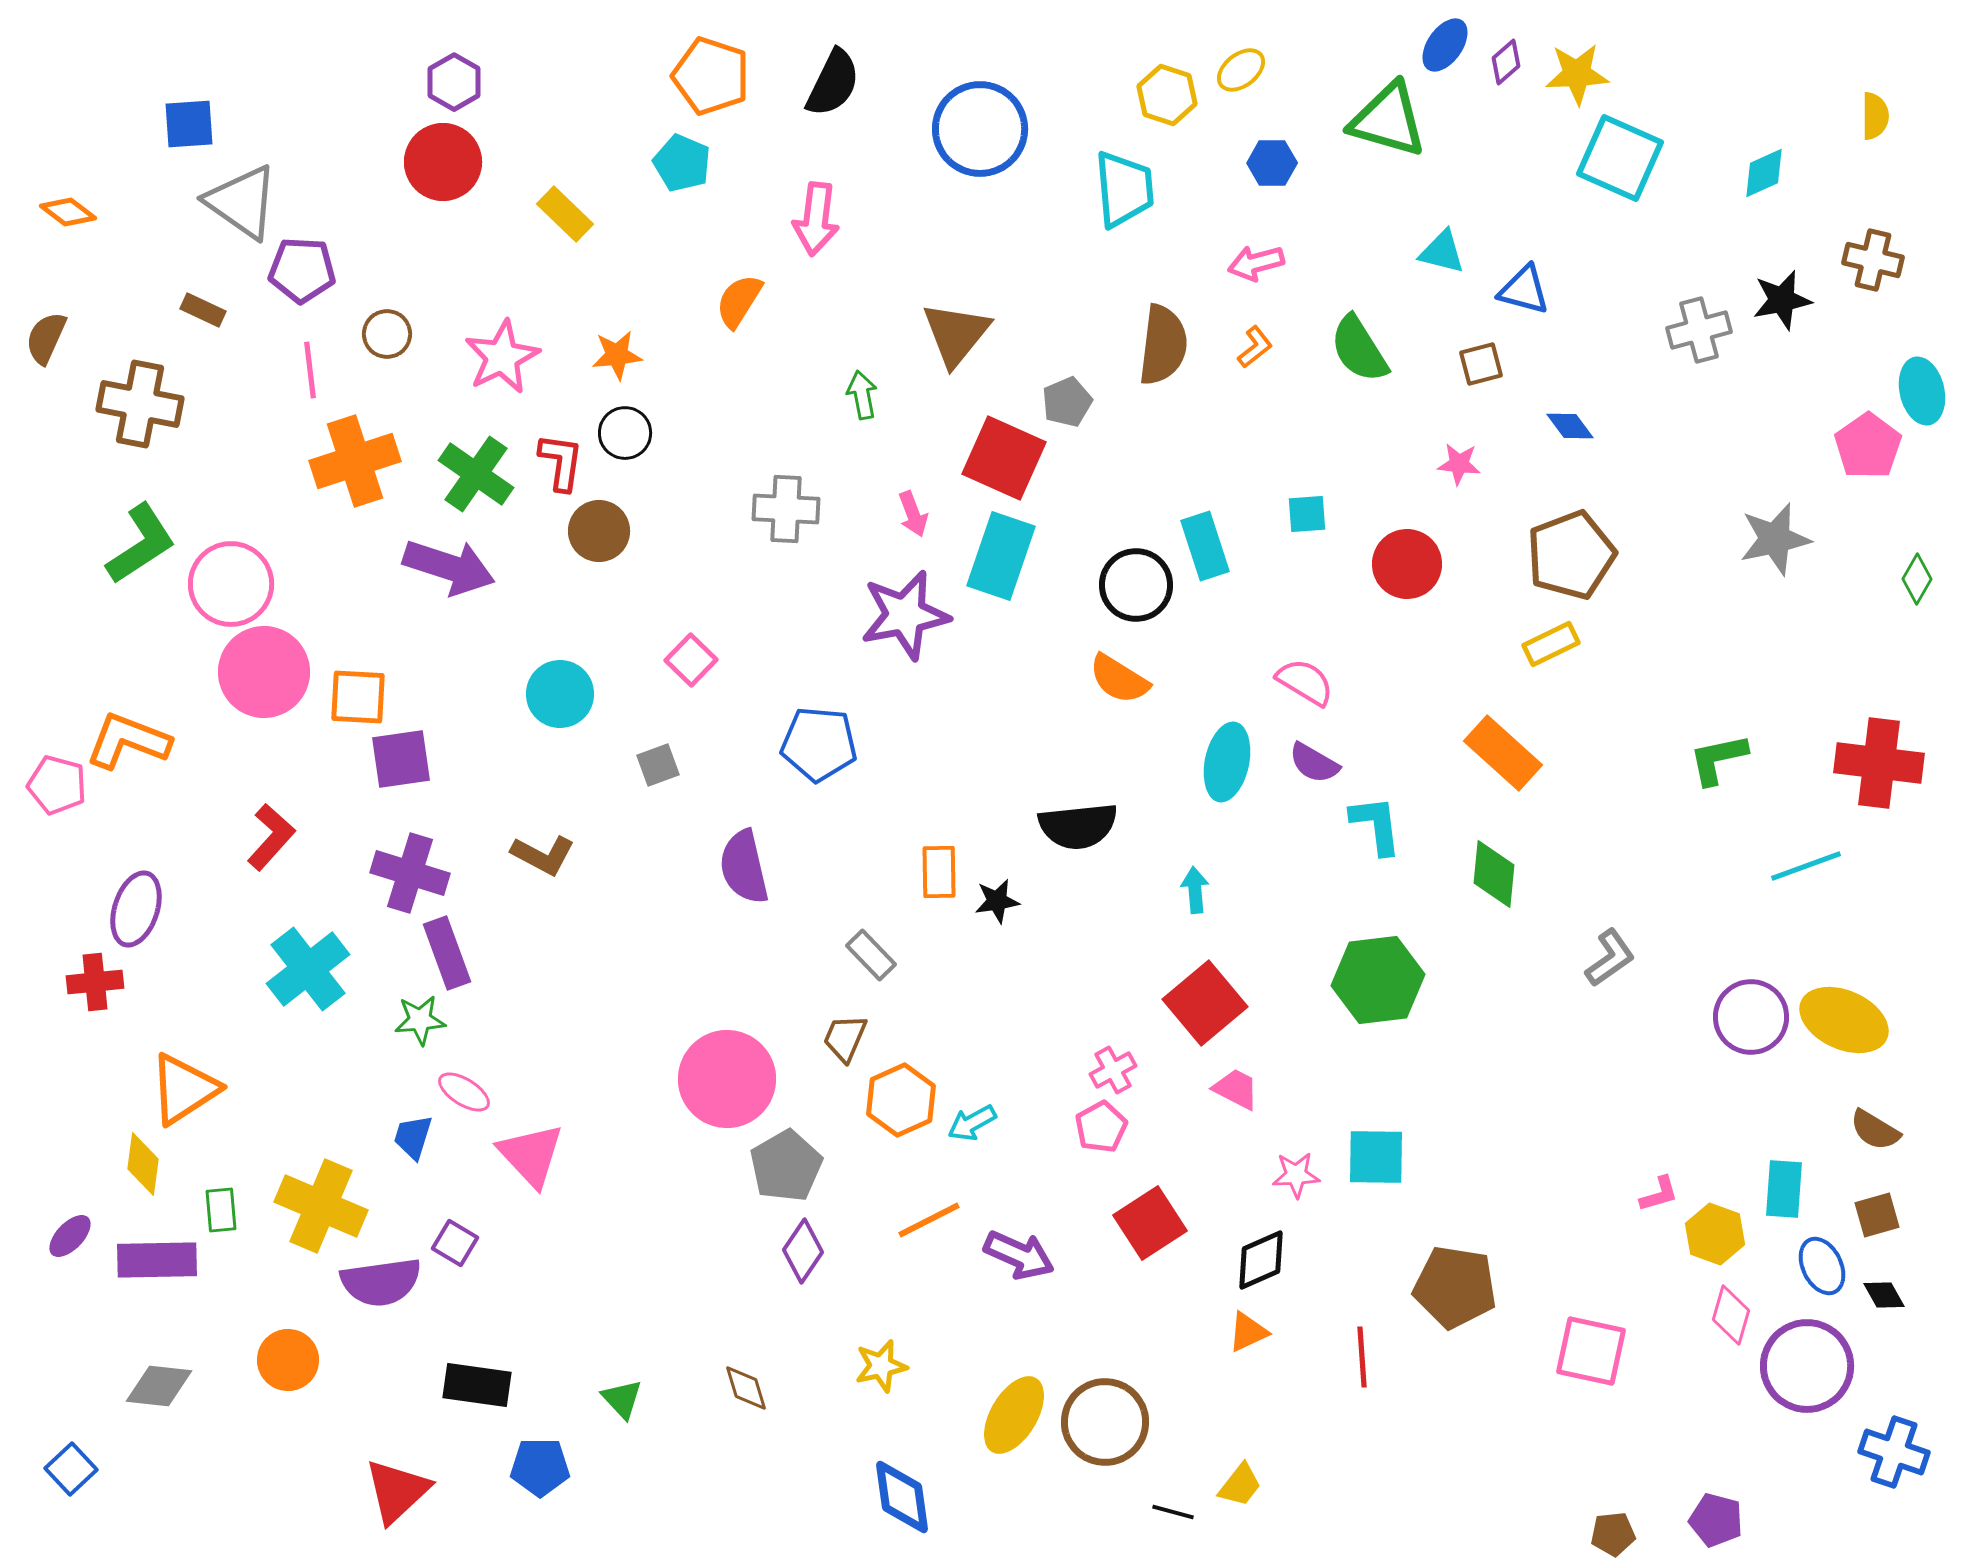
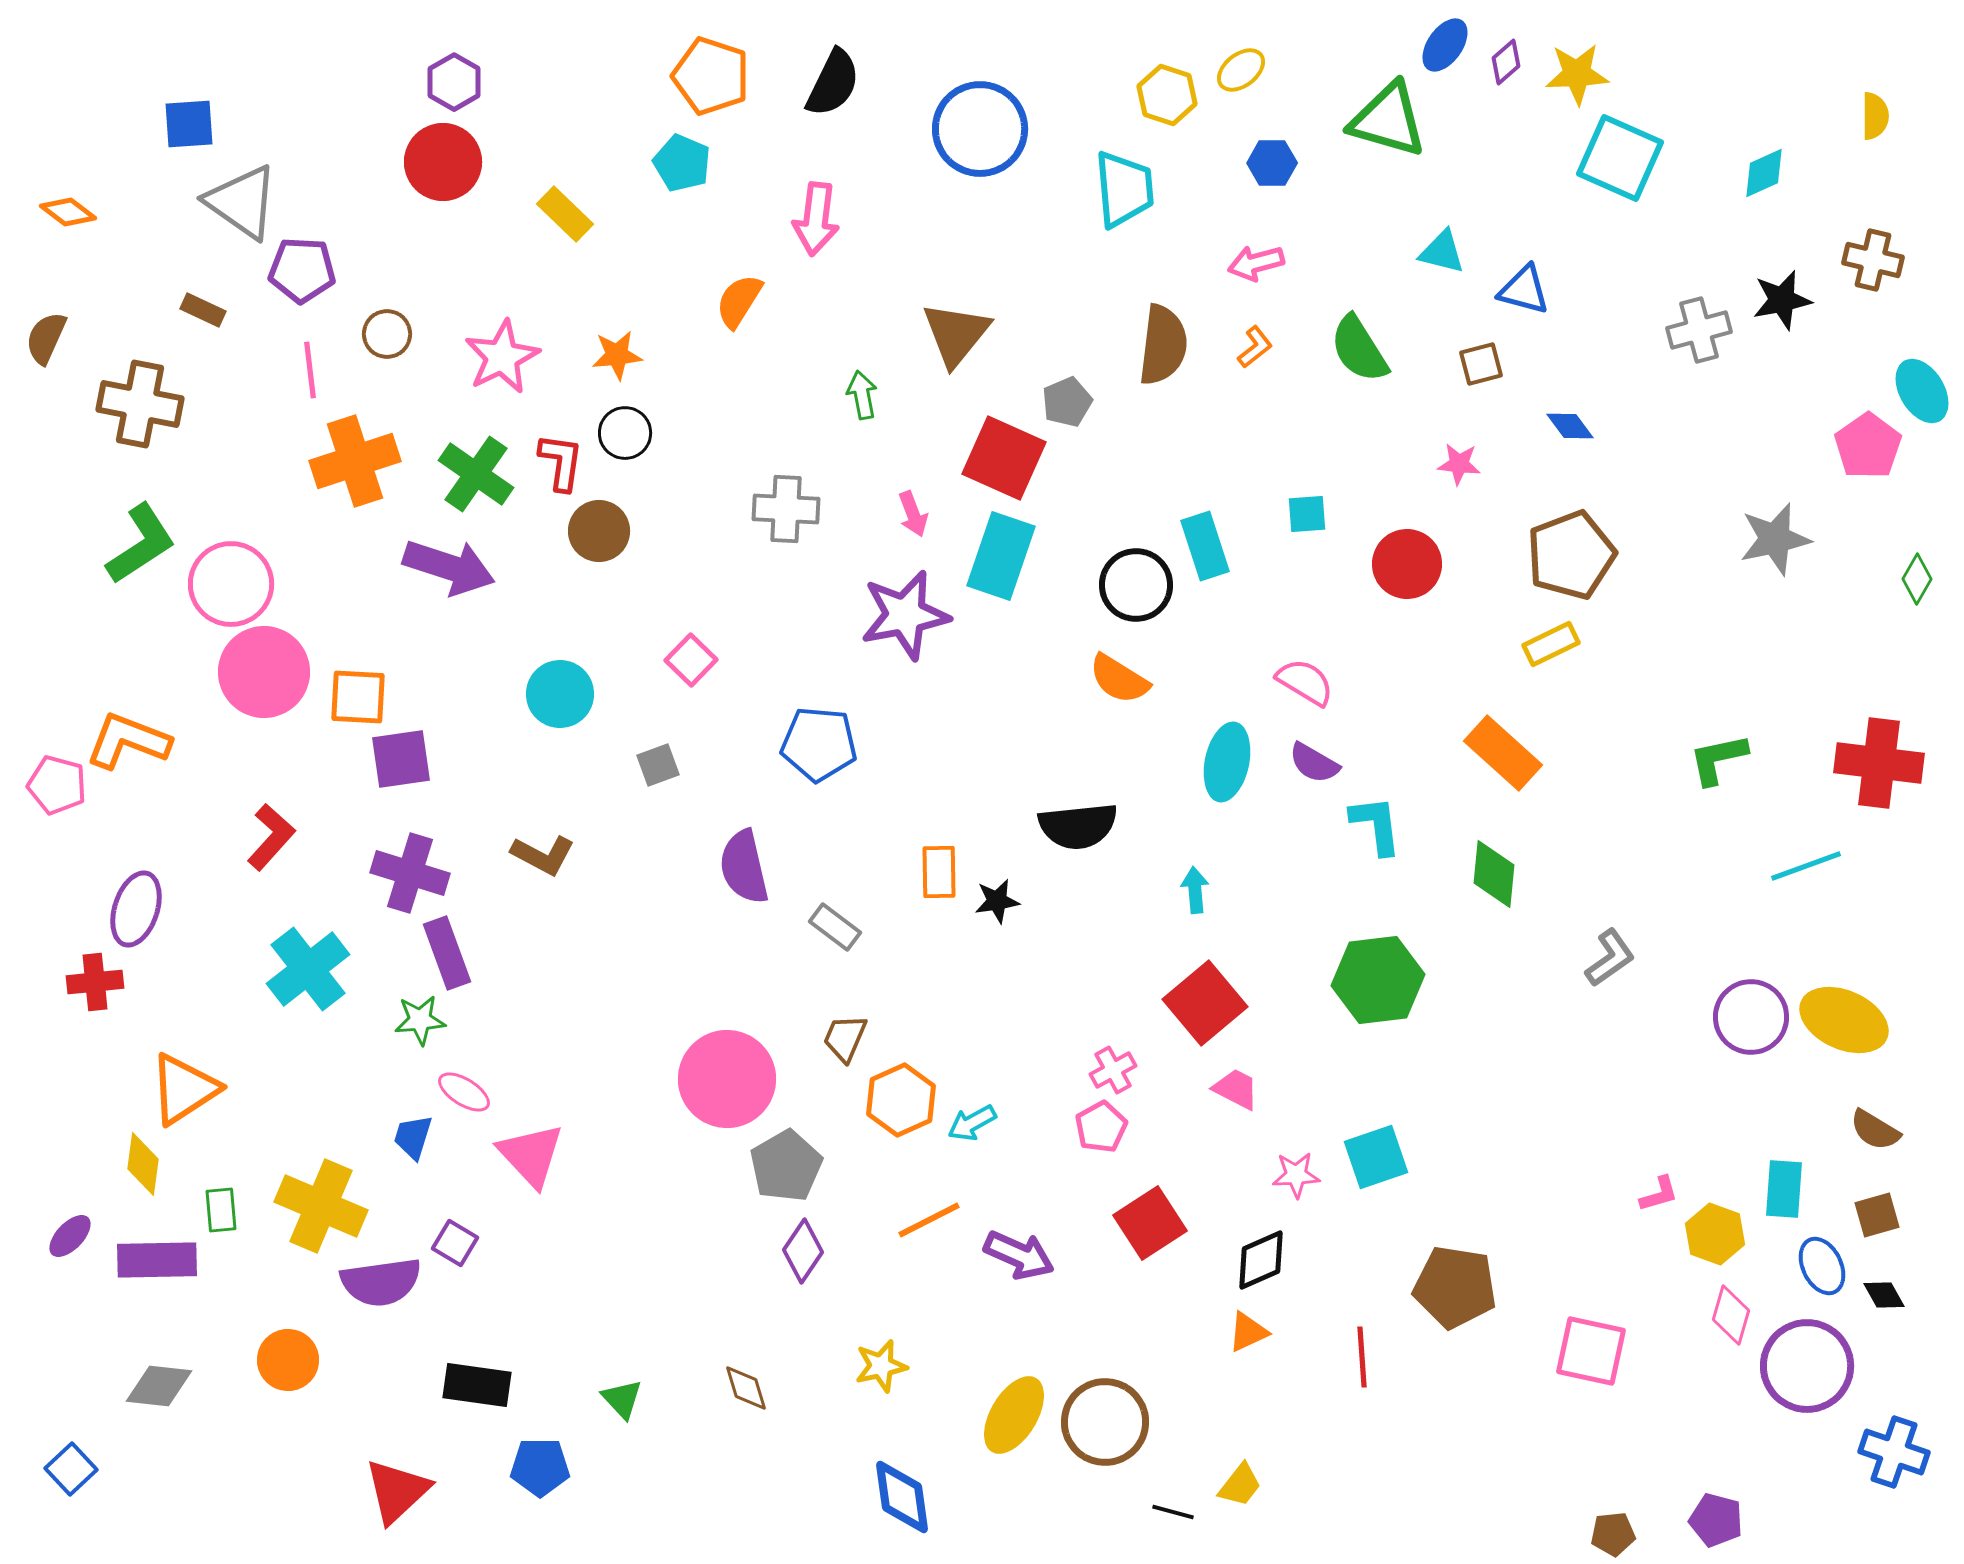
cyan ellipse at (1922, 391): rotated 18 degrees counterclockwise
gray rectangle at (871, 955): moved 36 px left, 28 px up; rotated 9 degrees counterclockwise
cyan square at (1376, 1157): rotated 20 degrees counterclockwise
